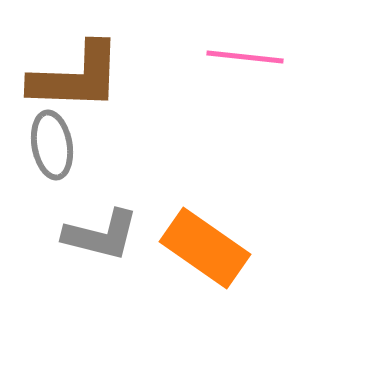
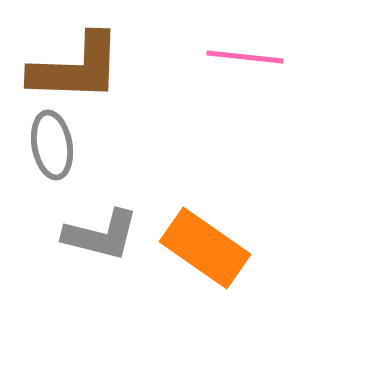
brown L-shape: moved 9 px up
